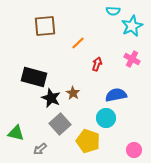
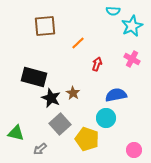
yellow pentagon: moved 1 px left, 2 px up
